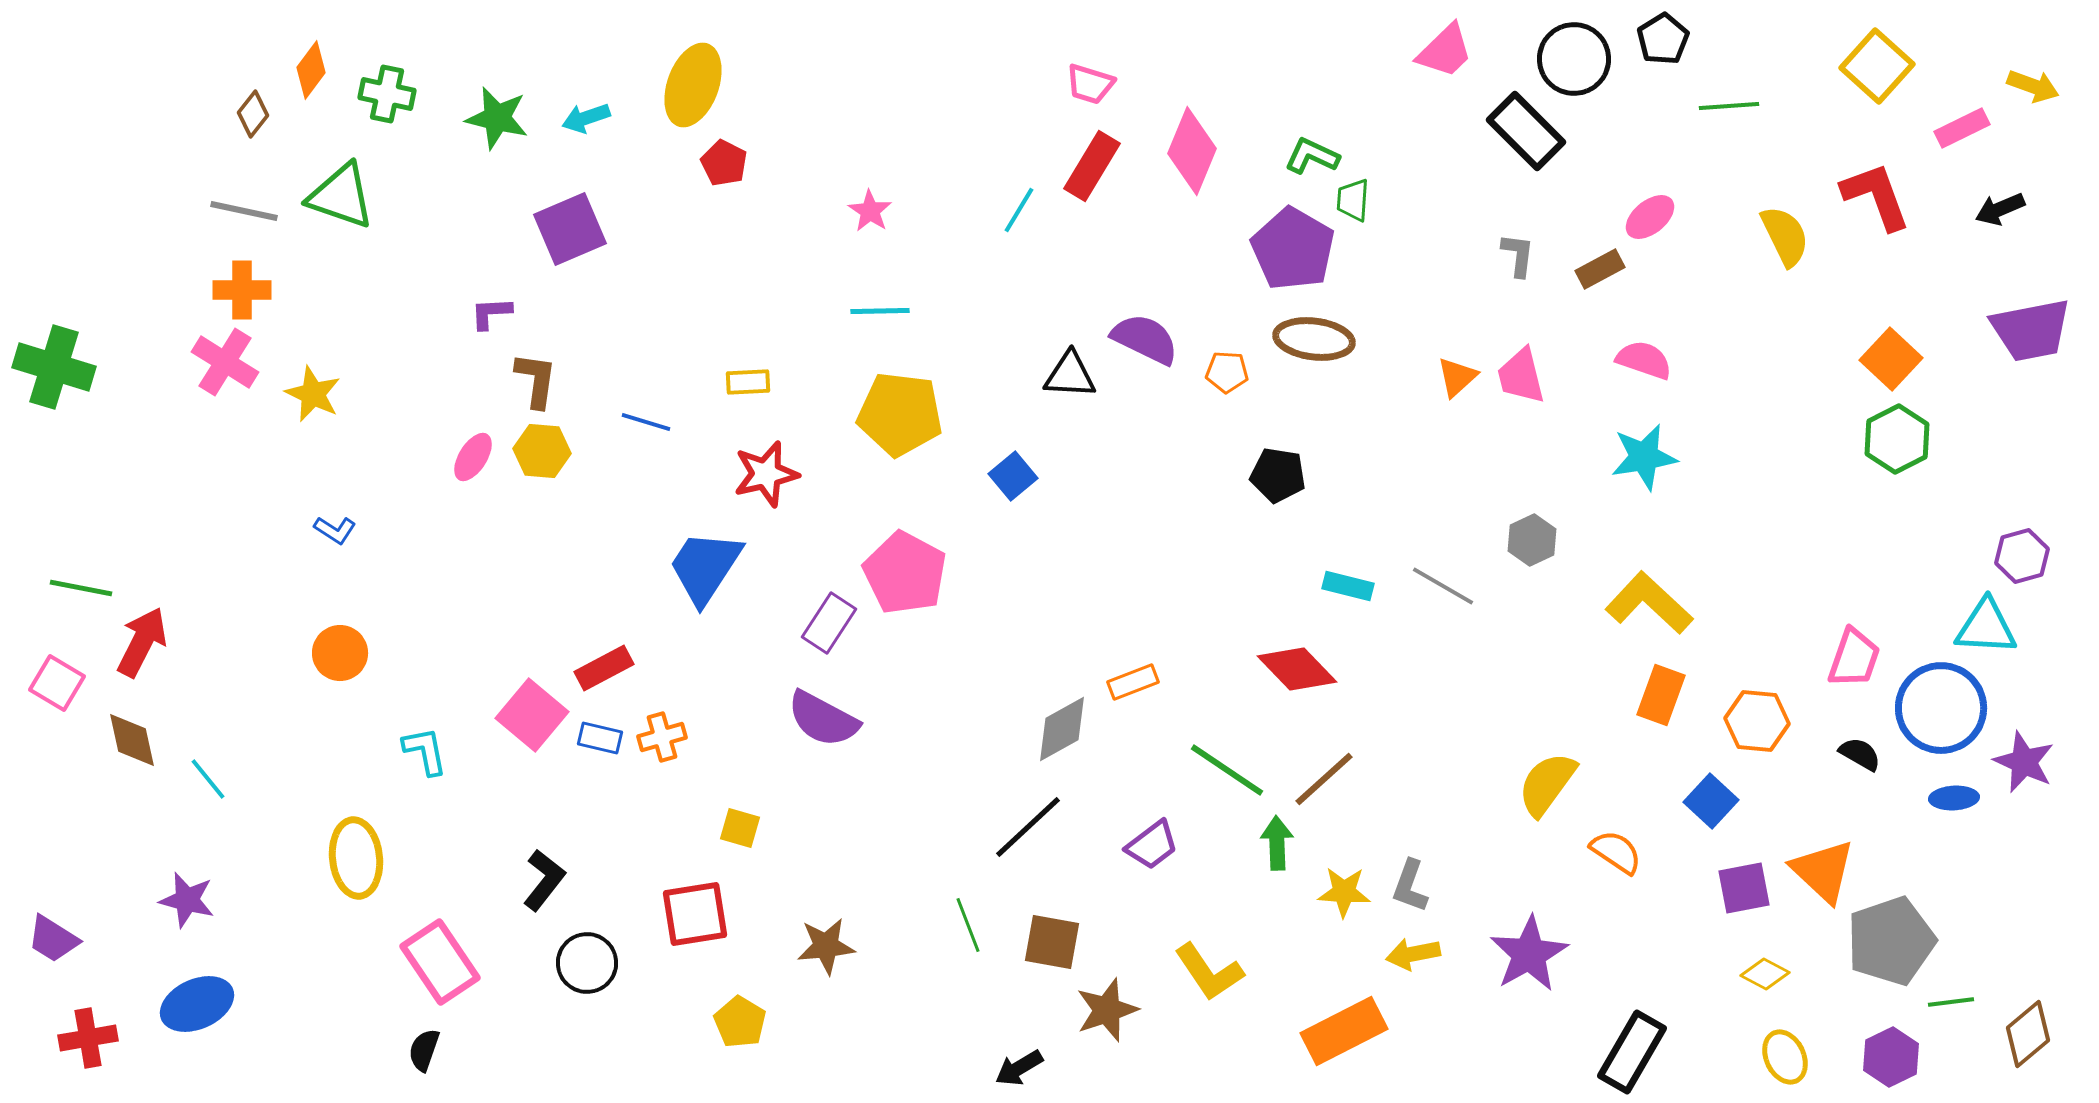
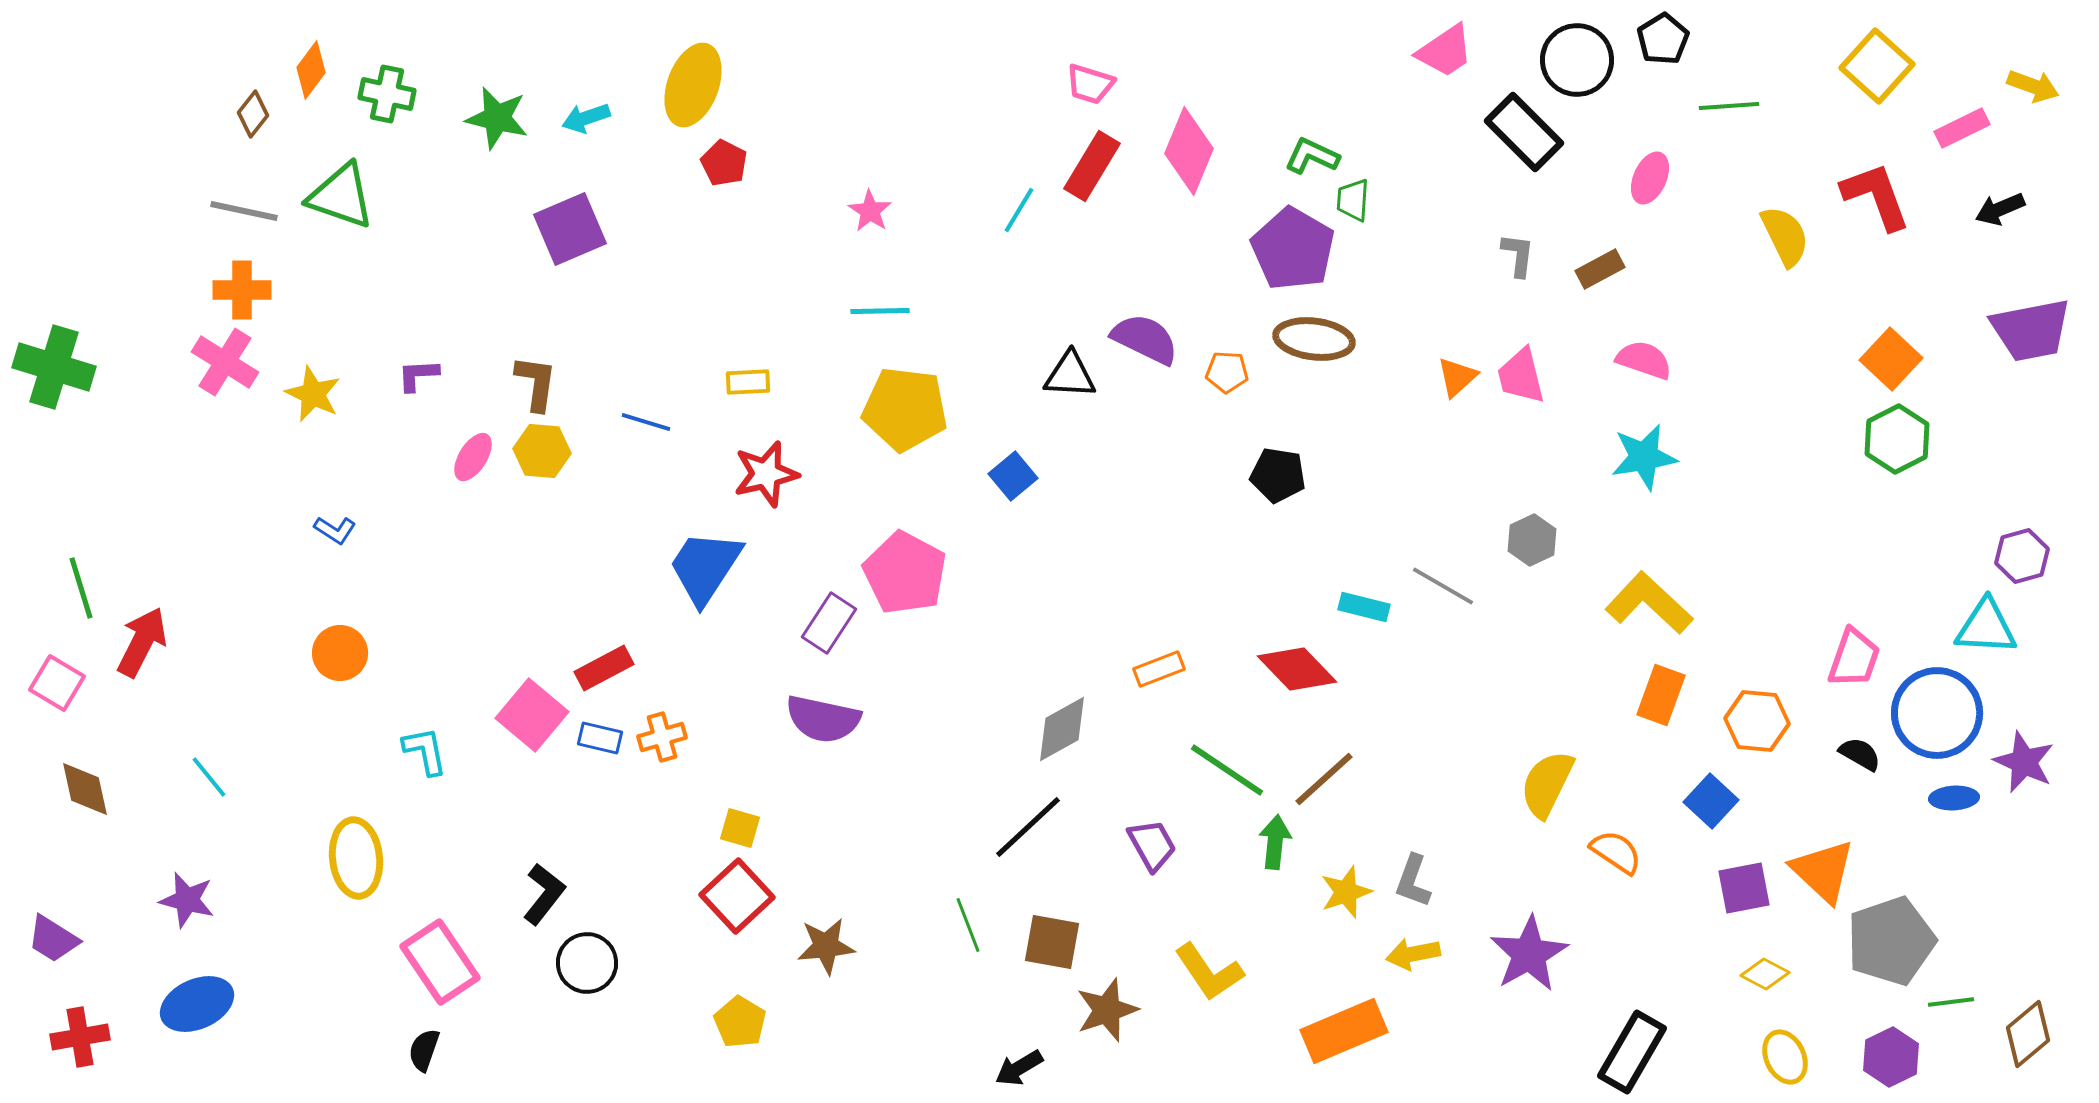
pink trapezoid at (1445, 51): rotated 10 degrees clockwise
black circle at (1574, 59): moved 3 px right, 1 px down
black rectangle at (1526, 131): moved 2 px left, 1 px down
pink diamond at (1192, 151): moved 3 px left
pink ellipse at (1650, 217): moved 39 px up; rotated 27 degrees counterclockwise
purple L-shape at (491, 313): moved 73 px left, 62 px down
brown L-shape at (536, 380): moved 3 px down
yellow pentagon at (900, 414): moved 5 px right, 5 px up
cyan rectangle at (1348, 586): moved 16 px right, 21 px down
green line at (81, 588): rotated 62 degrees clockwise
orange rectangle at (1133, 682): moved 26 px right, 13 px up
blue circle at (1941, 708): moved 4 px left, 5 px down
purple semicircle at (823, 719): rotated 16 degrees counterclockwise
brown diamond at (132, 740): moved 47 px left, 49 px down
cyan line at (208, 779): moved 1 px right, 2 px up
yellow semicircle at (1547, 784): rotated 10 degrees counterclockwise
green arrow at (1277, 843): moved 2 px left, 1 px up; rotated 8 degrees clockwise
purple trapezoid at (1152, 845): rotated 82 degrees counterclockwise
black L-shape at (544, 880): moved 14 px down
gray L-shape at (1410, 886): moved 3 px right, 5 px up
yellow star at (1344, 892): moved 2 px right; rotated 22 degrees counterclockwise
red square at (695, 914): moved 42 px right, 18 px up; rotated 34 degrees counterclockwise
orange rectangle at (1344, 1031): rotated 4 degrees clockwise
red cross at (88, 1038): moved 8 px left, 1 px up
